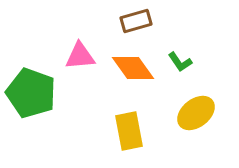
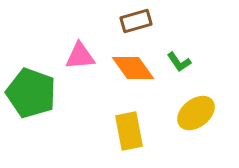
green L-shape: moved 1 px left
